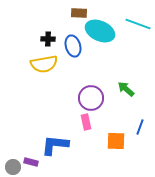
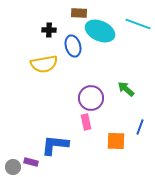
black cross: moved 1 px right, 9 px up
